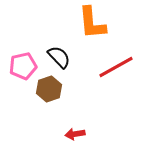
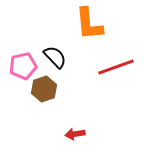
orange L-shape: moved 3 px left, 1 px down
black semicircle: moved 4 px left
red line: rotated 9 degrees clockwise
brown hexagon: moved 5 px left
